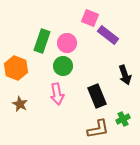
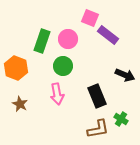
pink circle: moved 1 px right, 4 px up
black arrow: rotated 48 degrees counterclockwise
green cross: moved 2 px left; rotated 32 degrees counterclockwise
